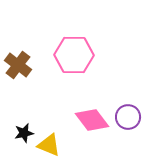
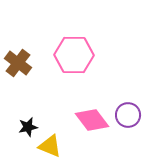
brown cross: moved 2 px up
purple circle: moved 2 px up
black star: moved 4 px right, 6 px up
yellow triangle: moved 1 px right, 1 px down
